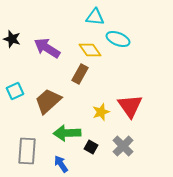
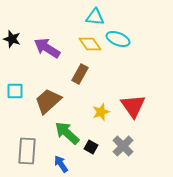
yellow diamond: moved 6 px up
cyan square: rotated 24 degrees clockwise
red triangle: moved 3 px right
green arrow: rotated 44 degrees clockwise
